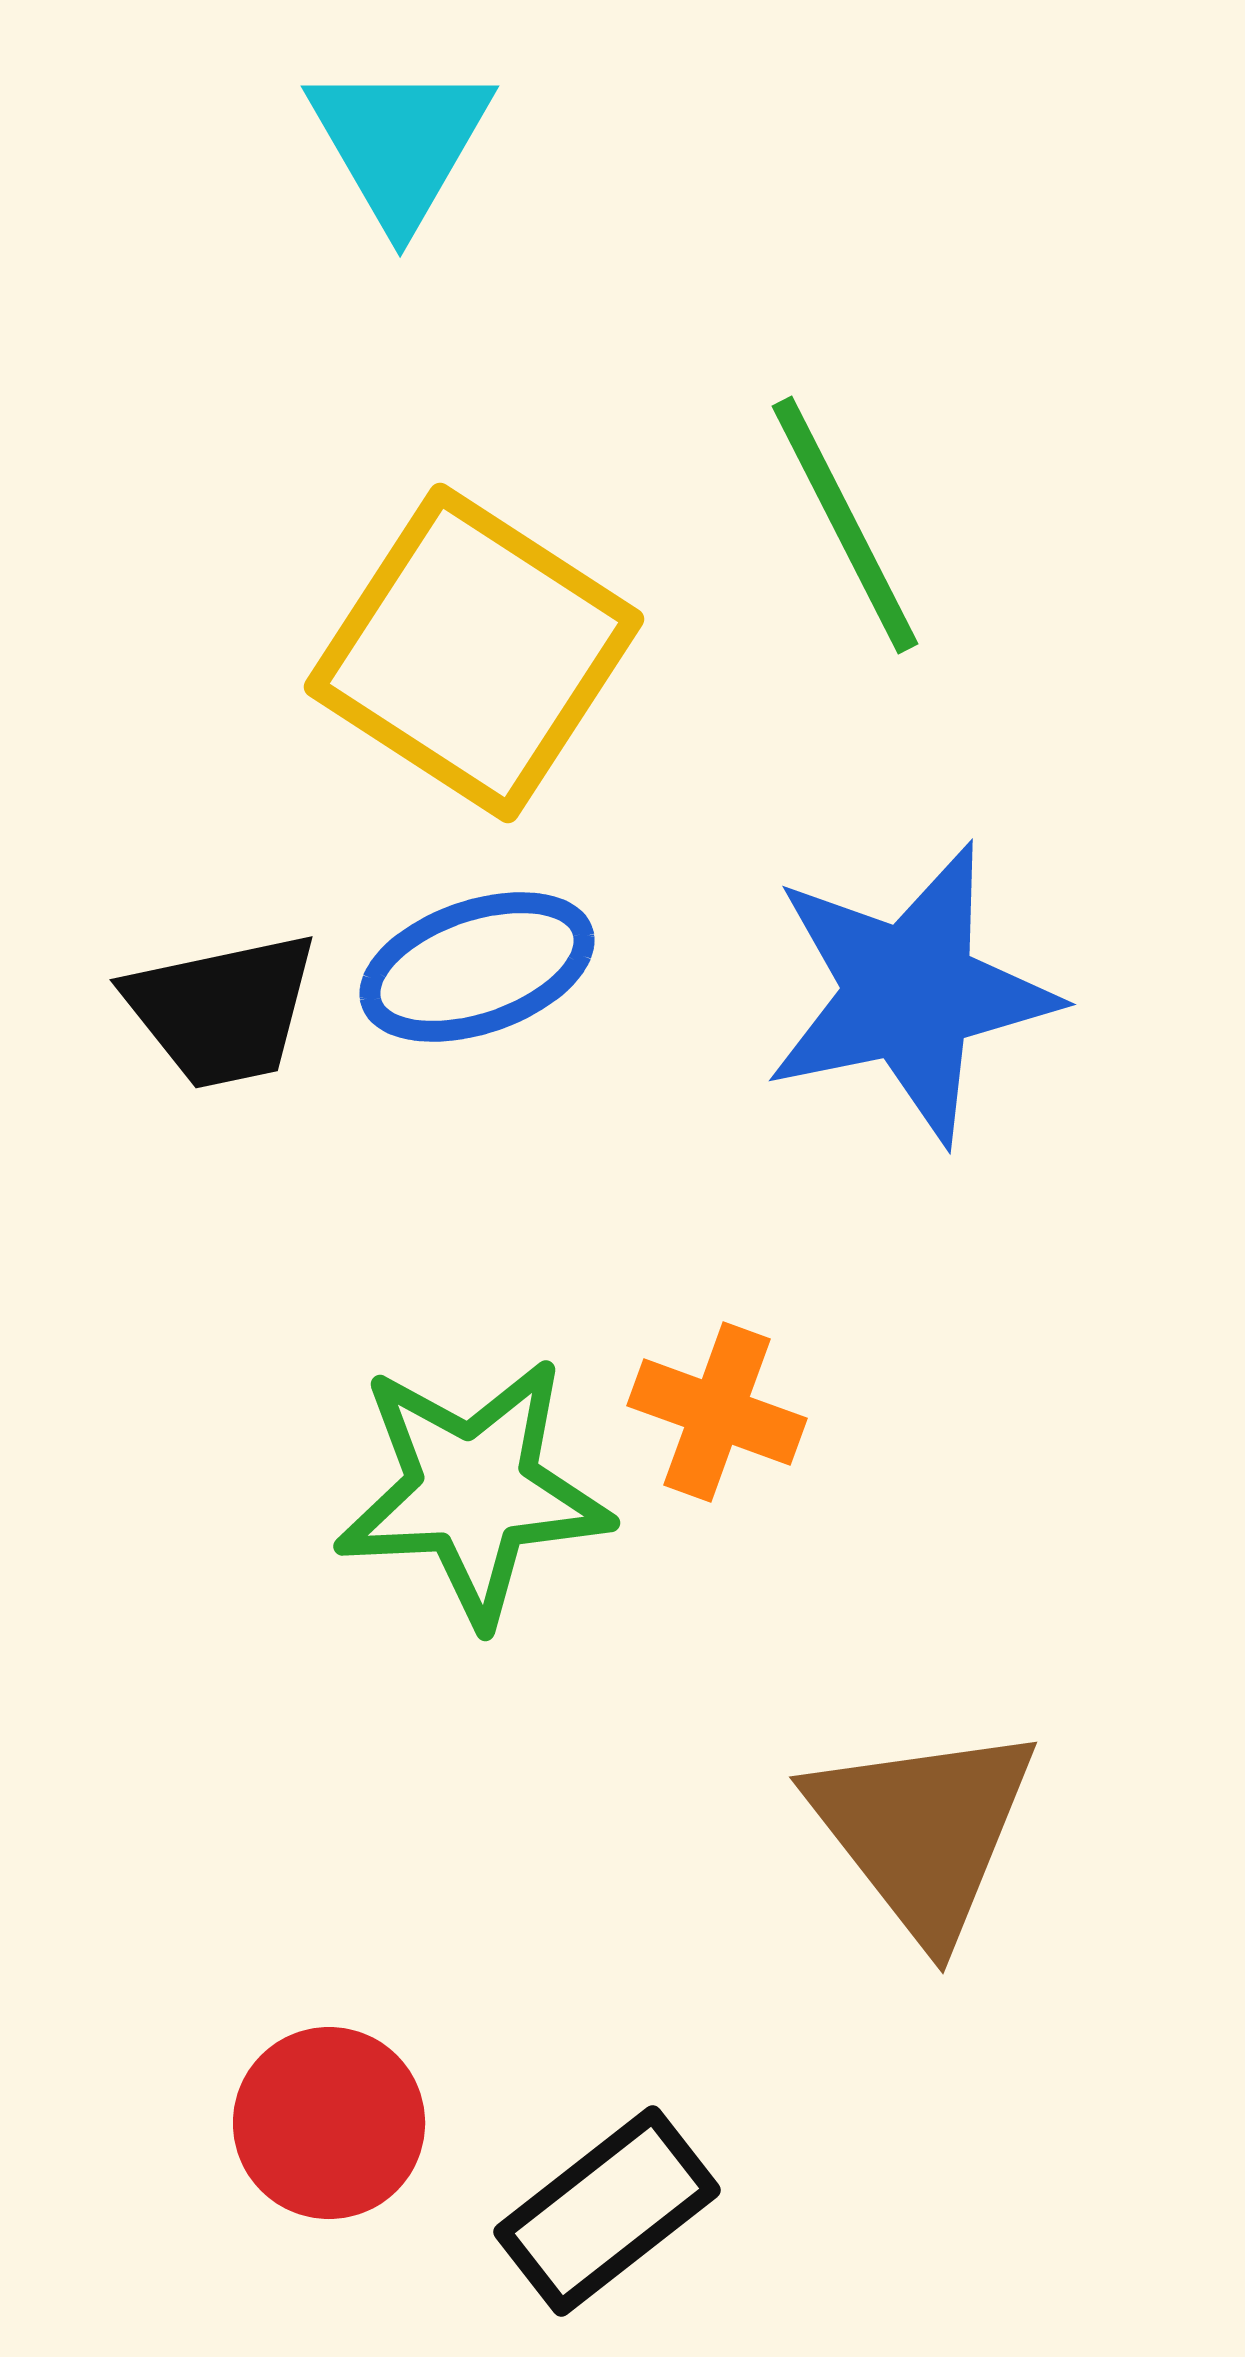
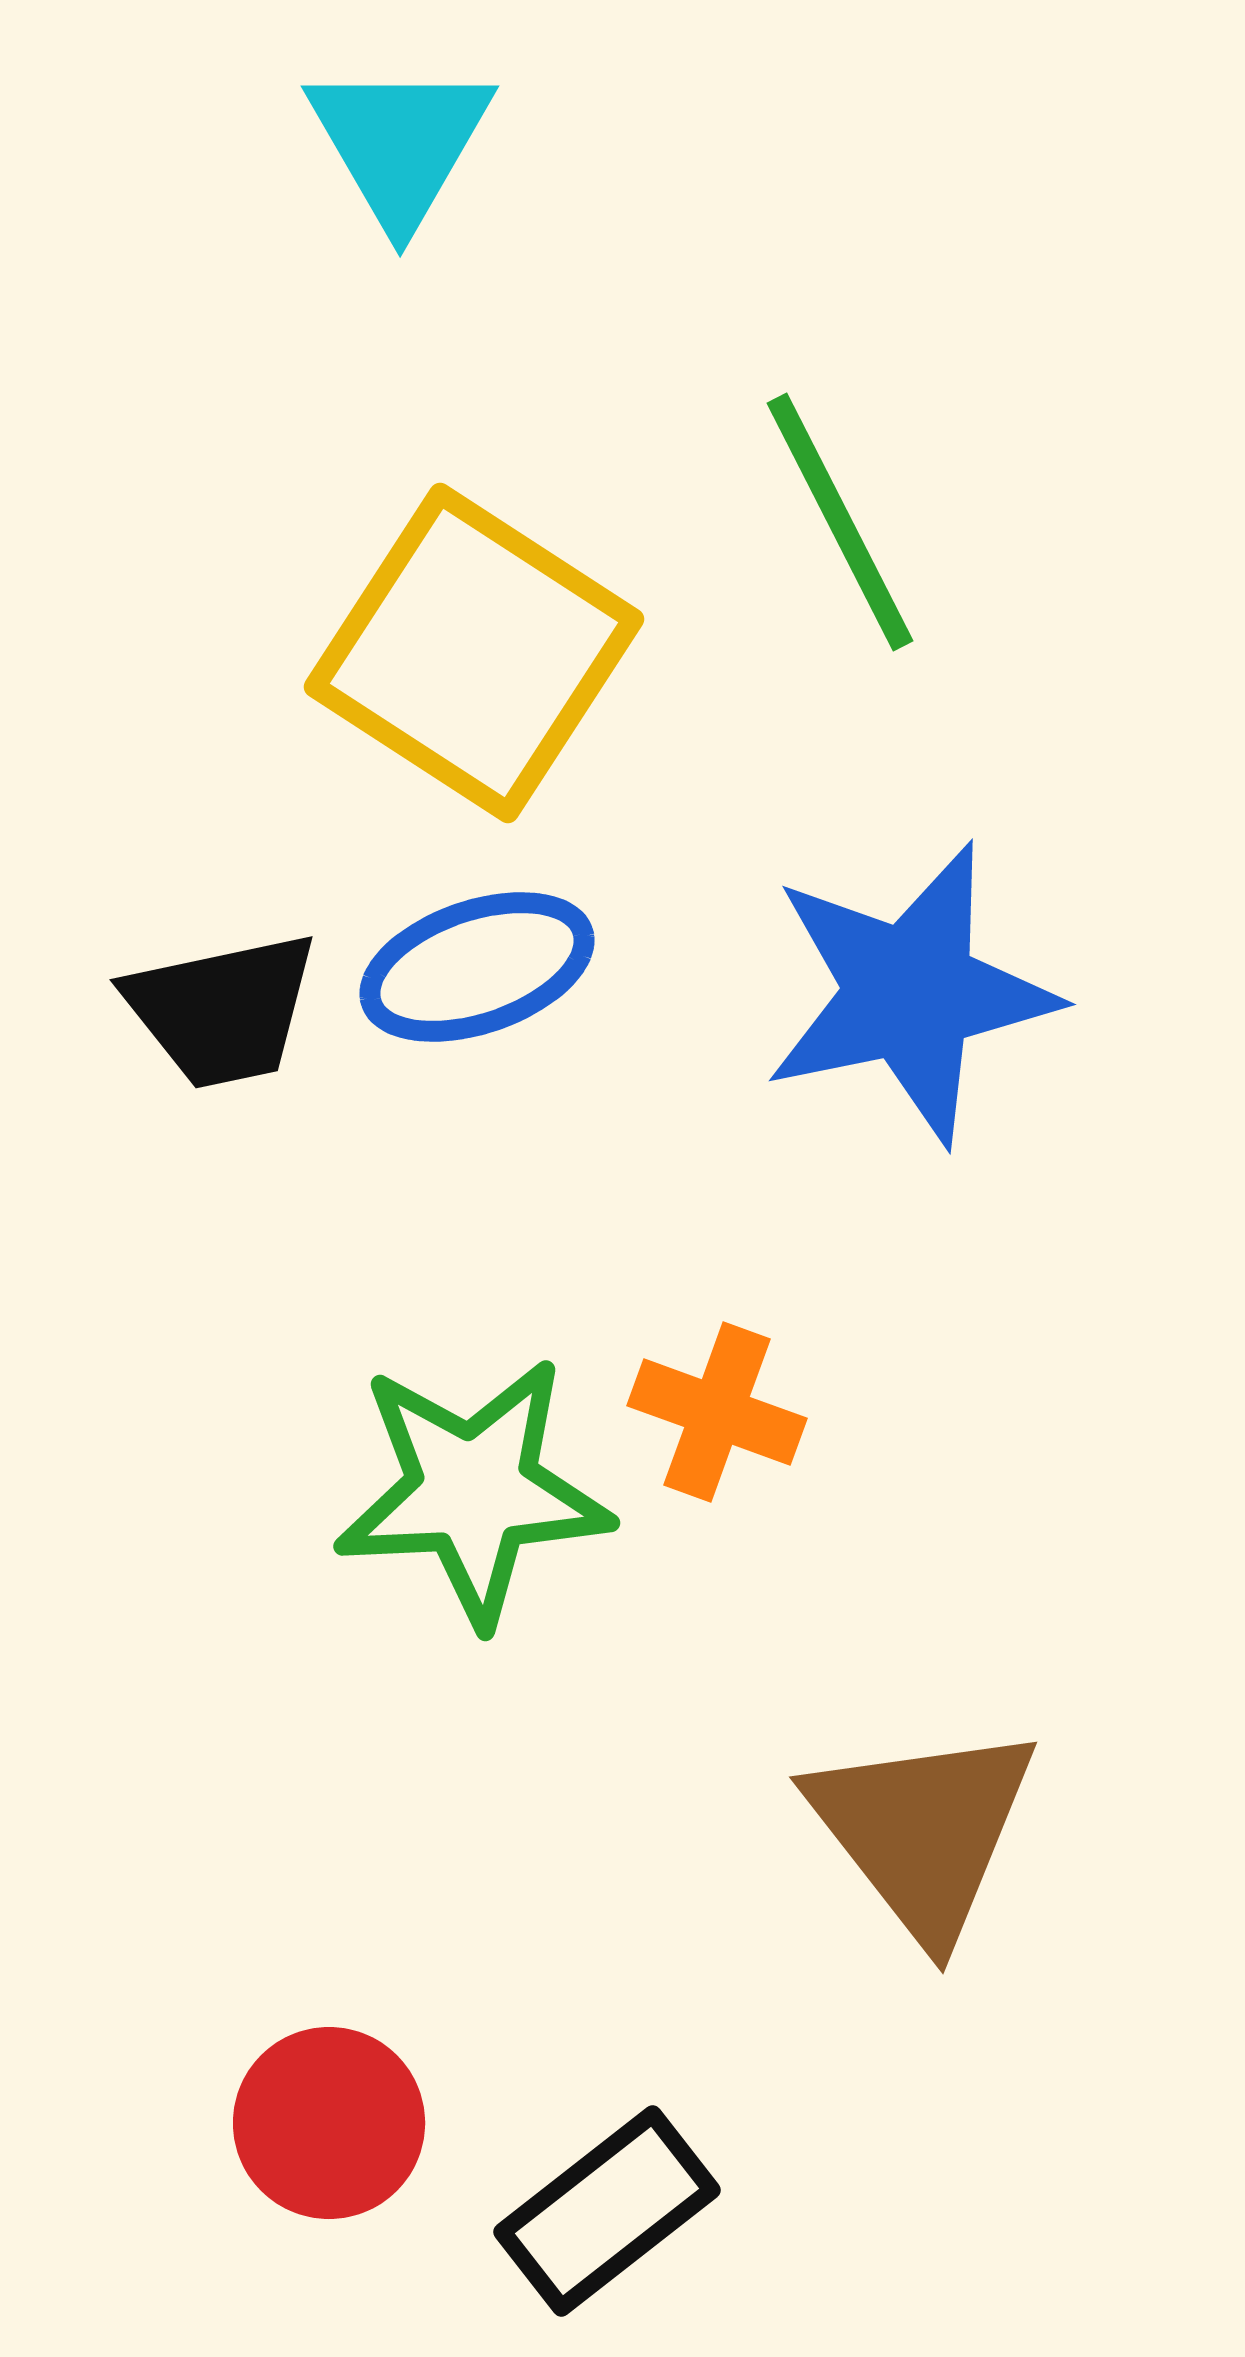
green line: moved 5 px left, 3 px up
